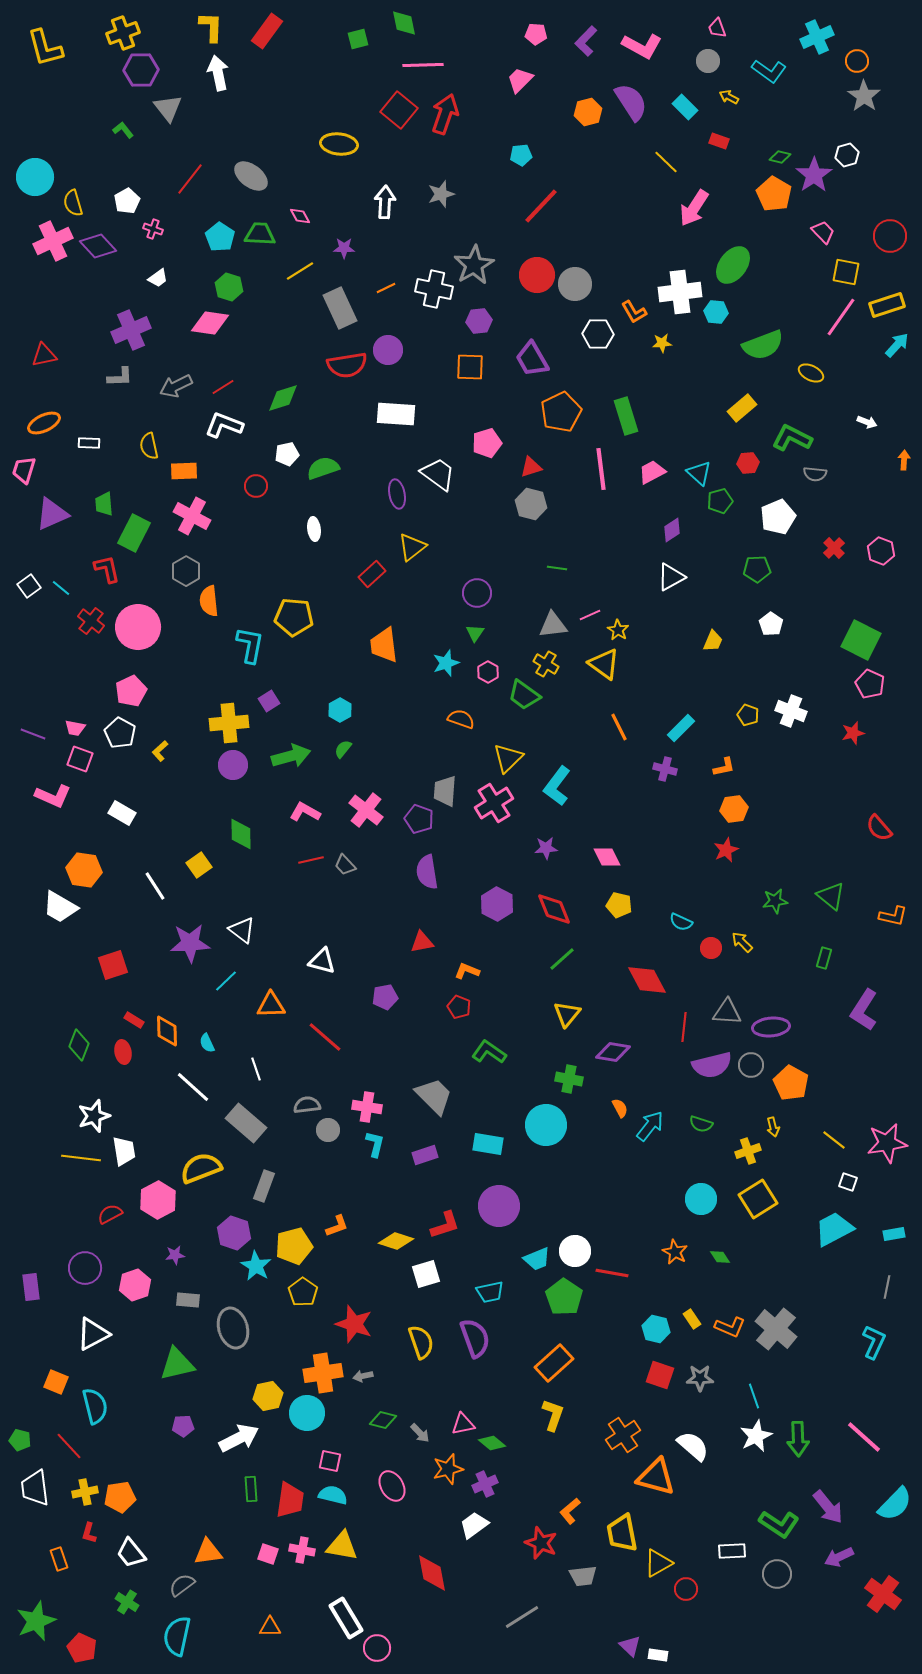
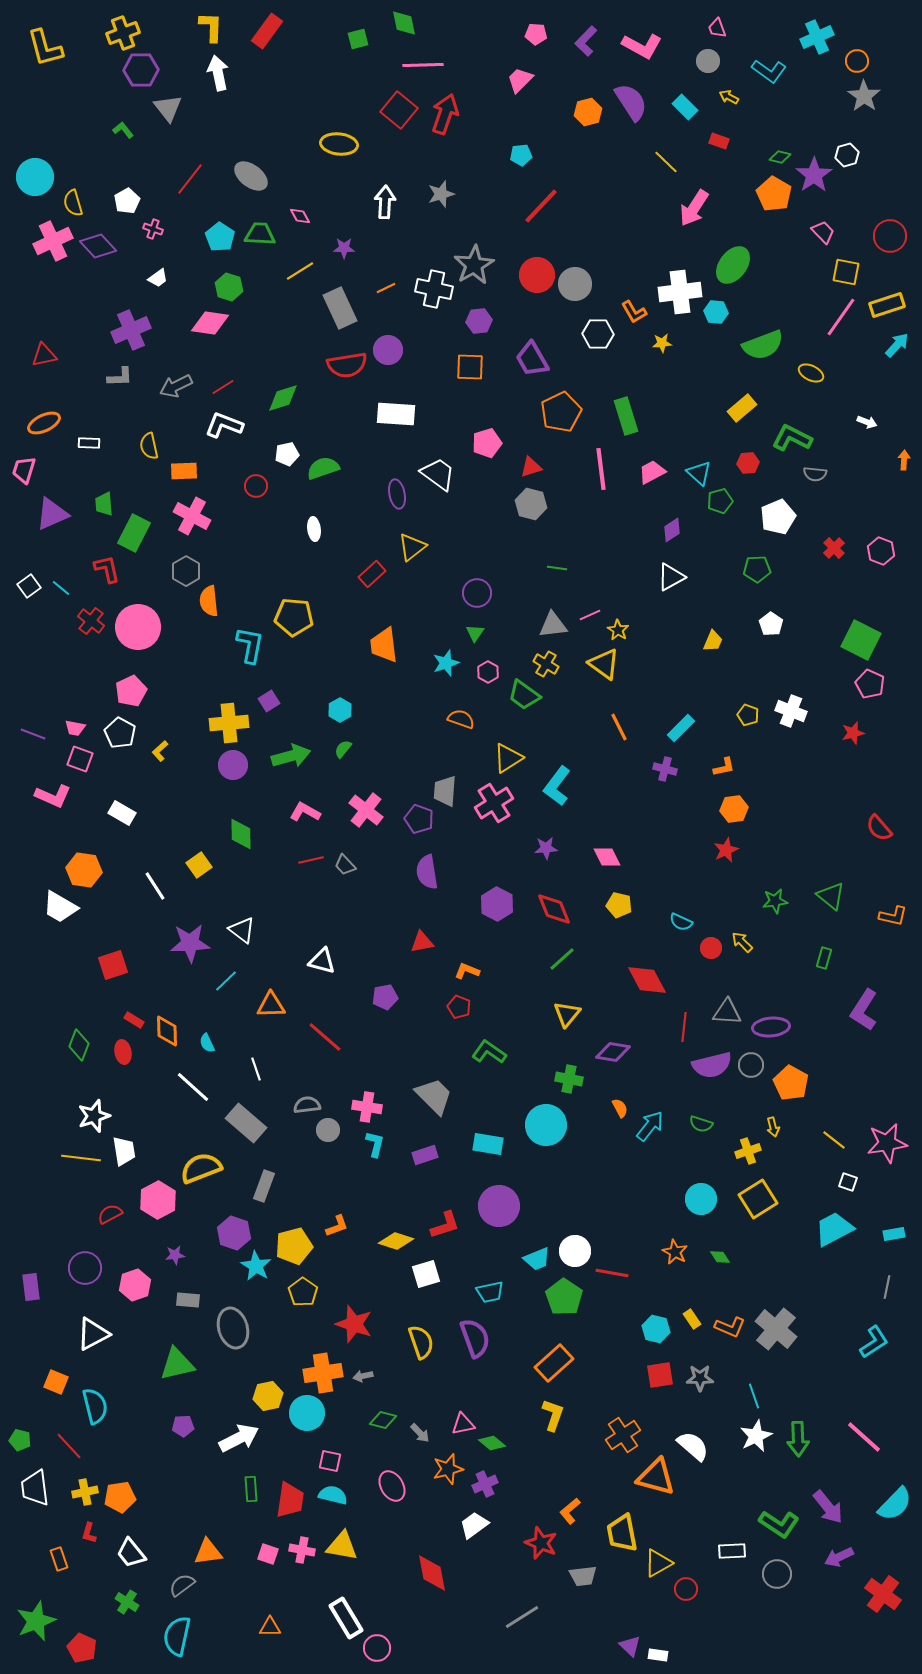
yellow triangle at (508, 758): rotated 12 degrees clockwise
cyan L-shape at (874, 1342): rotated 32 degrees clockwise
red square at (660, 1375): rotated 28 degrees counterclockwise
